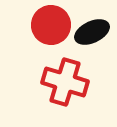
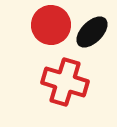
black ellipse: rotated 20 degrees counterclockwise
